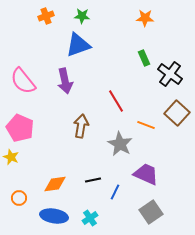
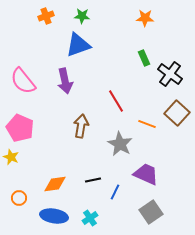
orange line: moved 1 px right, 1 px up
